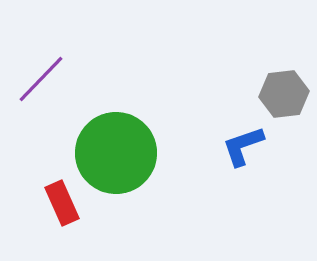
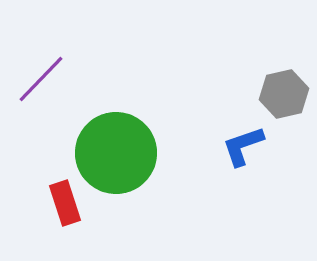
gray hexagon: rotated 6 degrees counterclockwise
red rectangle: moved 3 px right; rotated 6 degrees clockwise
